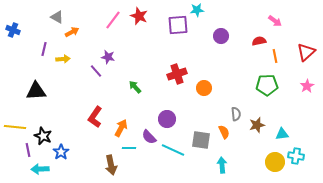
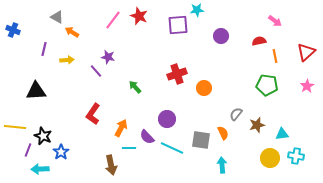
orange arrow at (72, 32): rotated 120 degrees counterclockwise
yellow arrow at (63, 59): moved 4 px right, 1 px down
green pentagon at (267, 85): rotated 10 degrees clockwise
gray semicircle at (236, 114): rotated 136 degrees counterclockwise
red L-shape at (95, 117): moved 2 px left, 3 px up
orange semicircle at (224, 132): moved 1 px left, 1 px down
purple semicircle at (149, 137): moved 2 px left
purple line at (28, 150): rotated 32 degrees clockwise
cyan line at (173, 150): moved 1 px left, 2 px up
yellow circle at (275, 162): moved 5 px left, 4 px up
